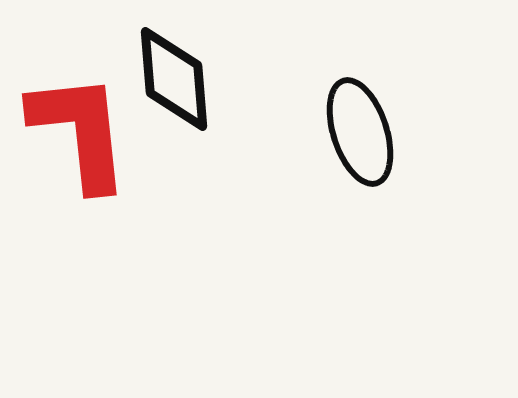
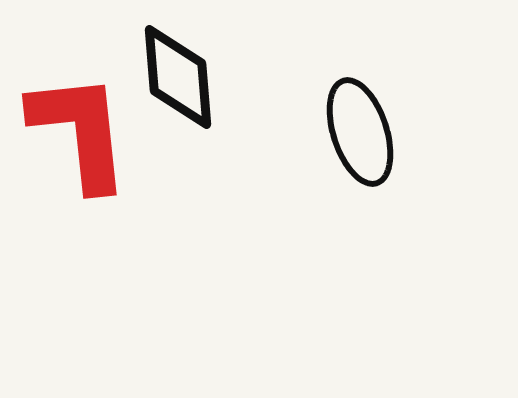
black diamond: moved 4 px right, 2 px up
